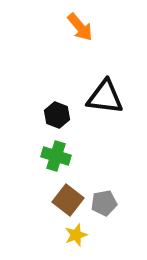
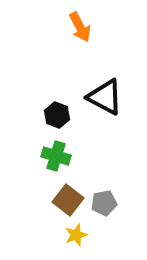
orange arrow: rotated 12 degrees clockwise
black triangle: rotated 21 degrees clockwise
